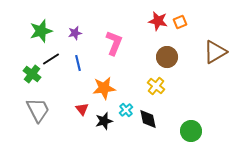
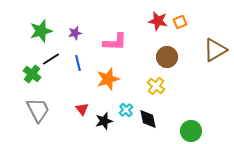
pink L-shape: moved 1 px right, 1 px up; rotated 70 degrees clockwise
brown triangle: moved 2 px up
orange star: moved 4 px right, 9 px up; rotated 10 degrees counterclockwise
